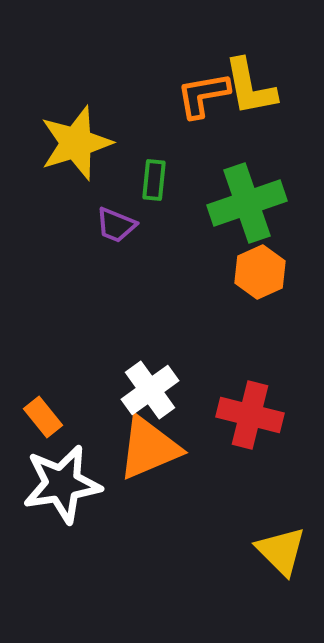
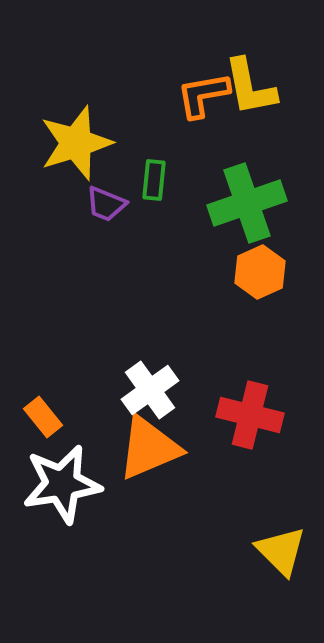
purple trapezoid: moved 10 px left, 21 px up
